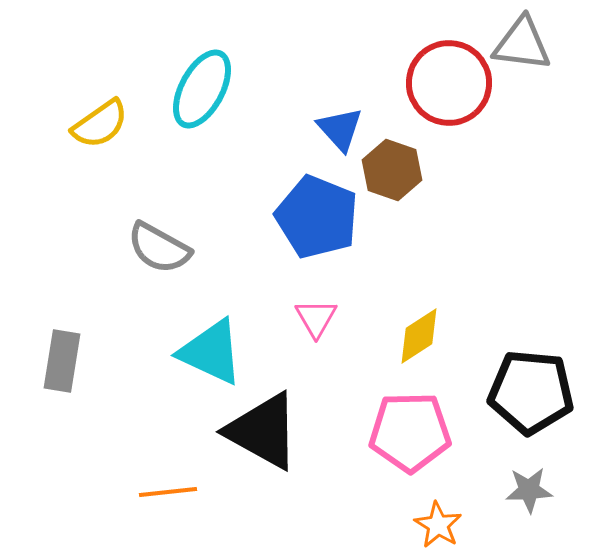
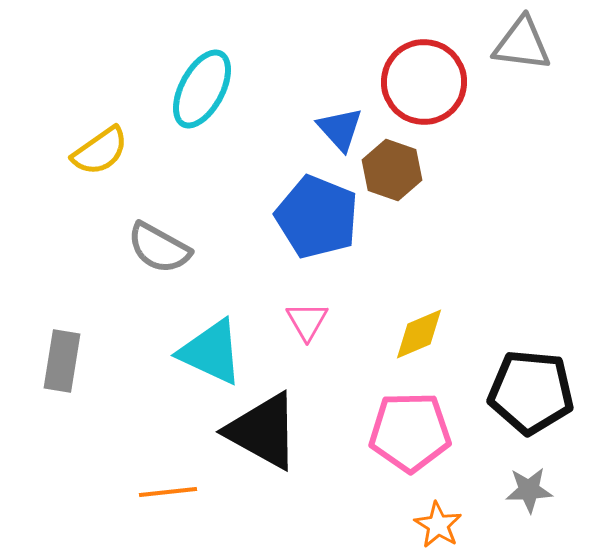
red circle: moved 25 px left, 1 px up
yellow semicircle: moved 27 px down
pink triangle: moved 9 px left, 3 px down
yellow diamond: moved 2 px up; rotated 10 degrees clockwise
